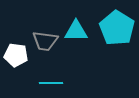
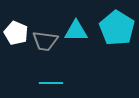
white pentagon: moved 22 px up; rotated 15 degrees clockwise
